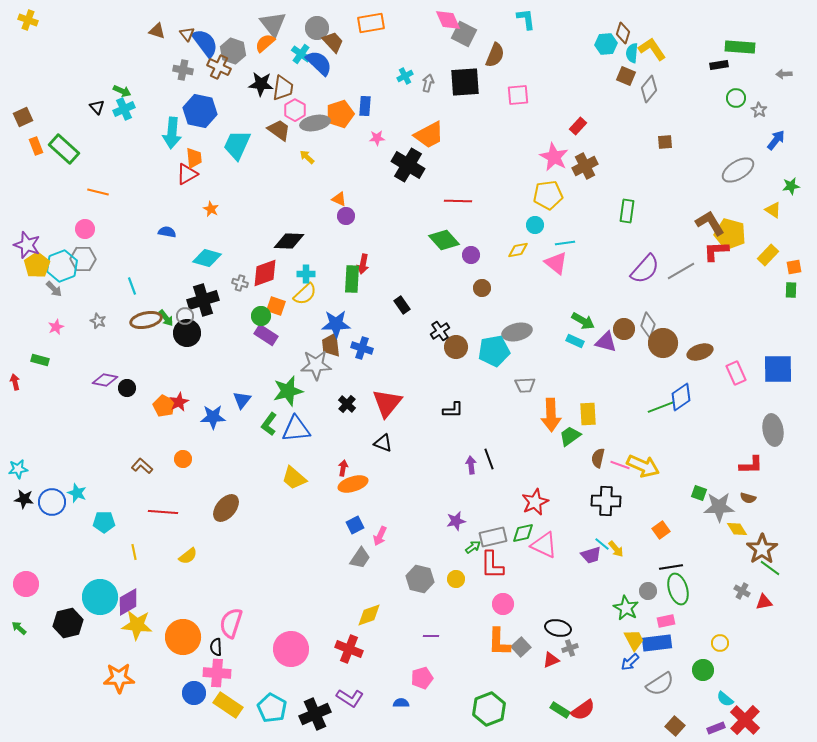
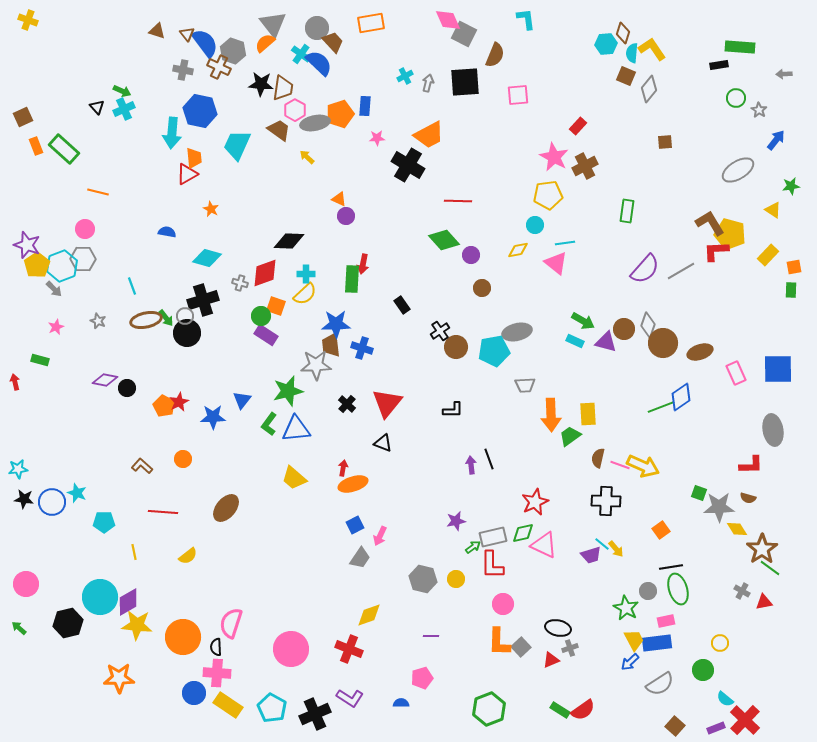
gray hexagon at (420, 579): moved 3 px right
